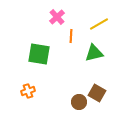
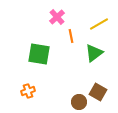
orange line: rotated 16 degrees counterclockwise
green triangle: rotated 24 degrees counterclockwise
brown square: moved 1 px right, 1 px up
